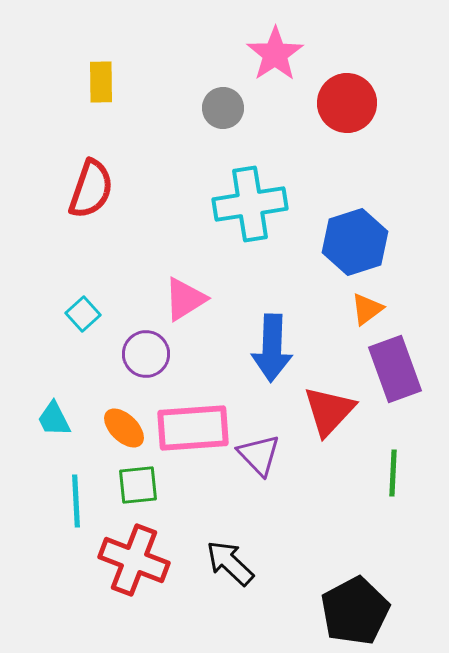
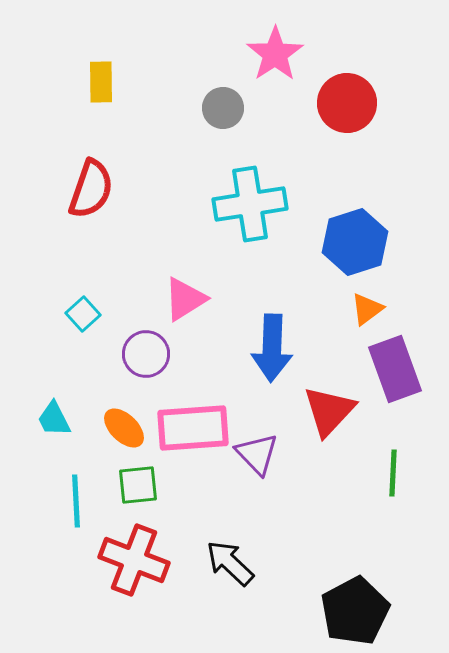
purple triangle: moved 2 px left, 1 px up
